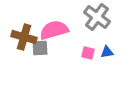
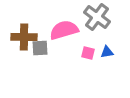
pink semicircle: moved 10 px right
brown cross: rotated 15 degrees counterclockwise
